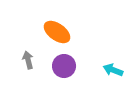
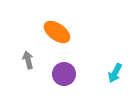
purple circle: moved 8 px down
cyan arrow: moved 2 px right, 3 px down; rotated 84 degrees counterclockwise
